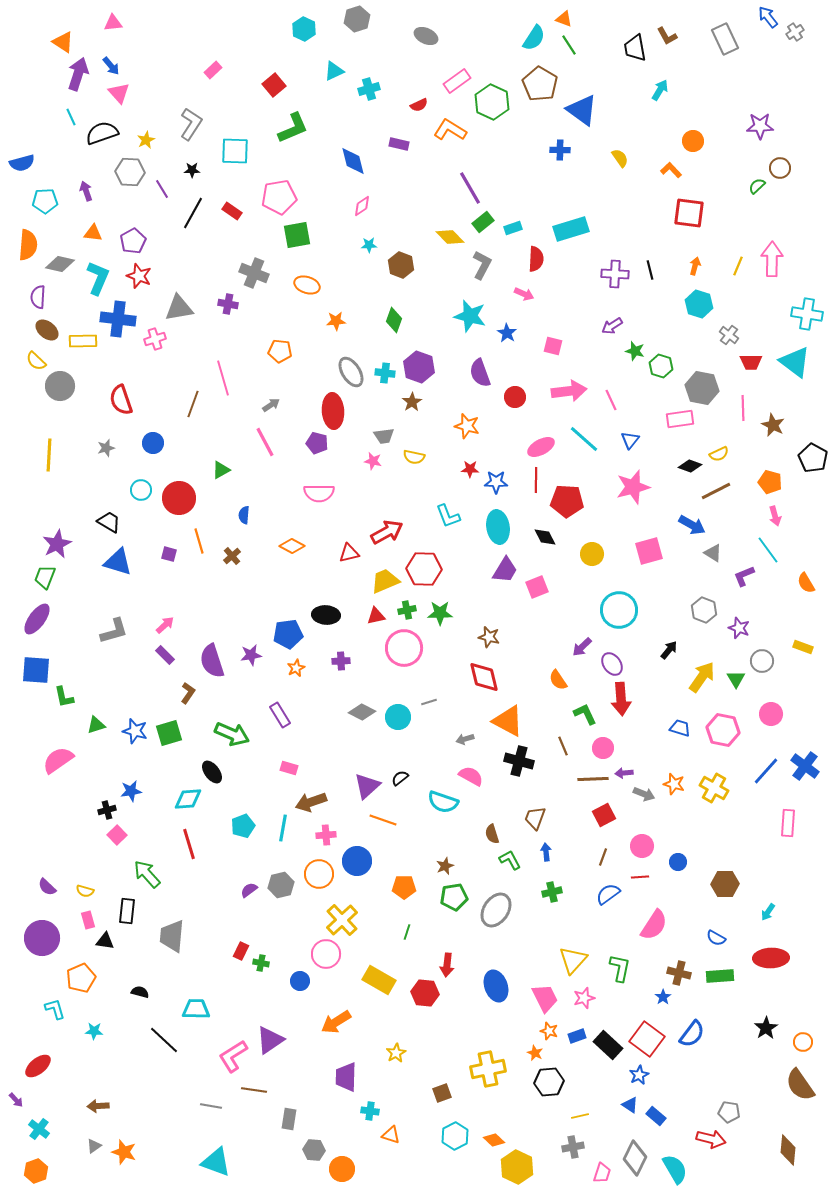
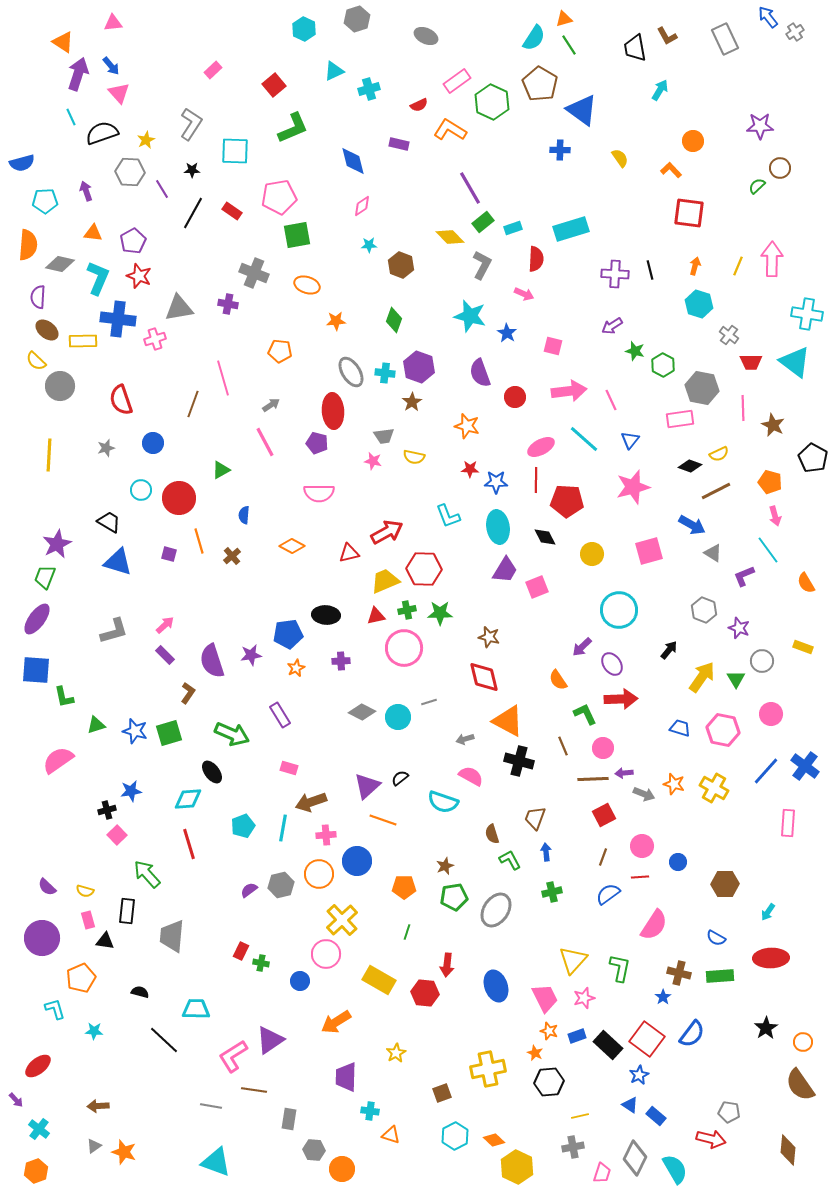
orange triangle at (564, 19): rotated 36 degrees counterclockwise
green hexagon at (661, 366): moved 2 px right, 1 px up; rotated 10 degrees clockwise
red arrow at (621, 699): rotated 88 degrees counterclockwise
